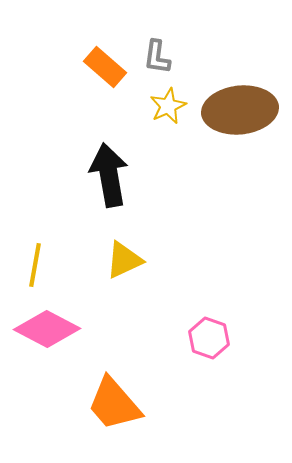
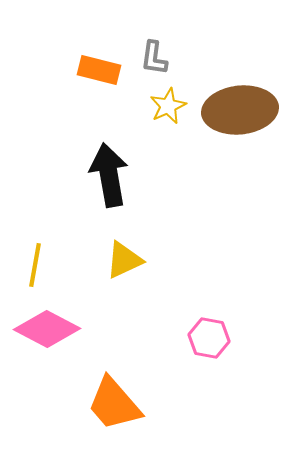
gray L-shape: moved 3 px left, 1 px down
orange rectangle: moved 6 px left, 3 px down; rotated 27 degrees counterclockwise
pink hexagon: rotated 9 degrees counterclockwise
